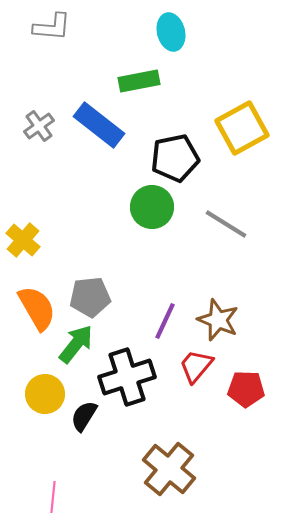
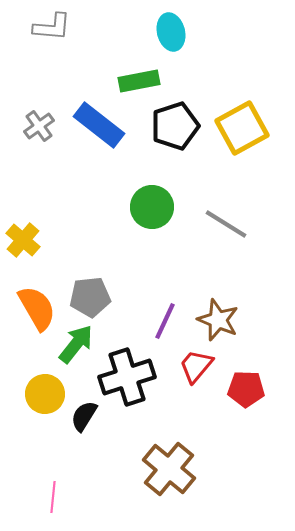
black pentagon: moved 32 px up; rotated 6 degrees counterclockwise
